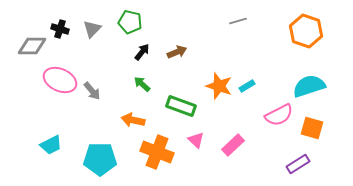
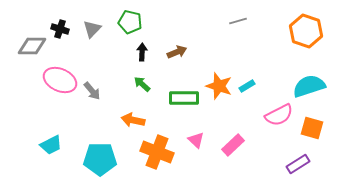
black arrow: rotated 36 degrees counterclockwise
green rectangle: moved 3 px right, 8 px up; rotated 20 degrees counterclockwise
